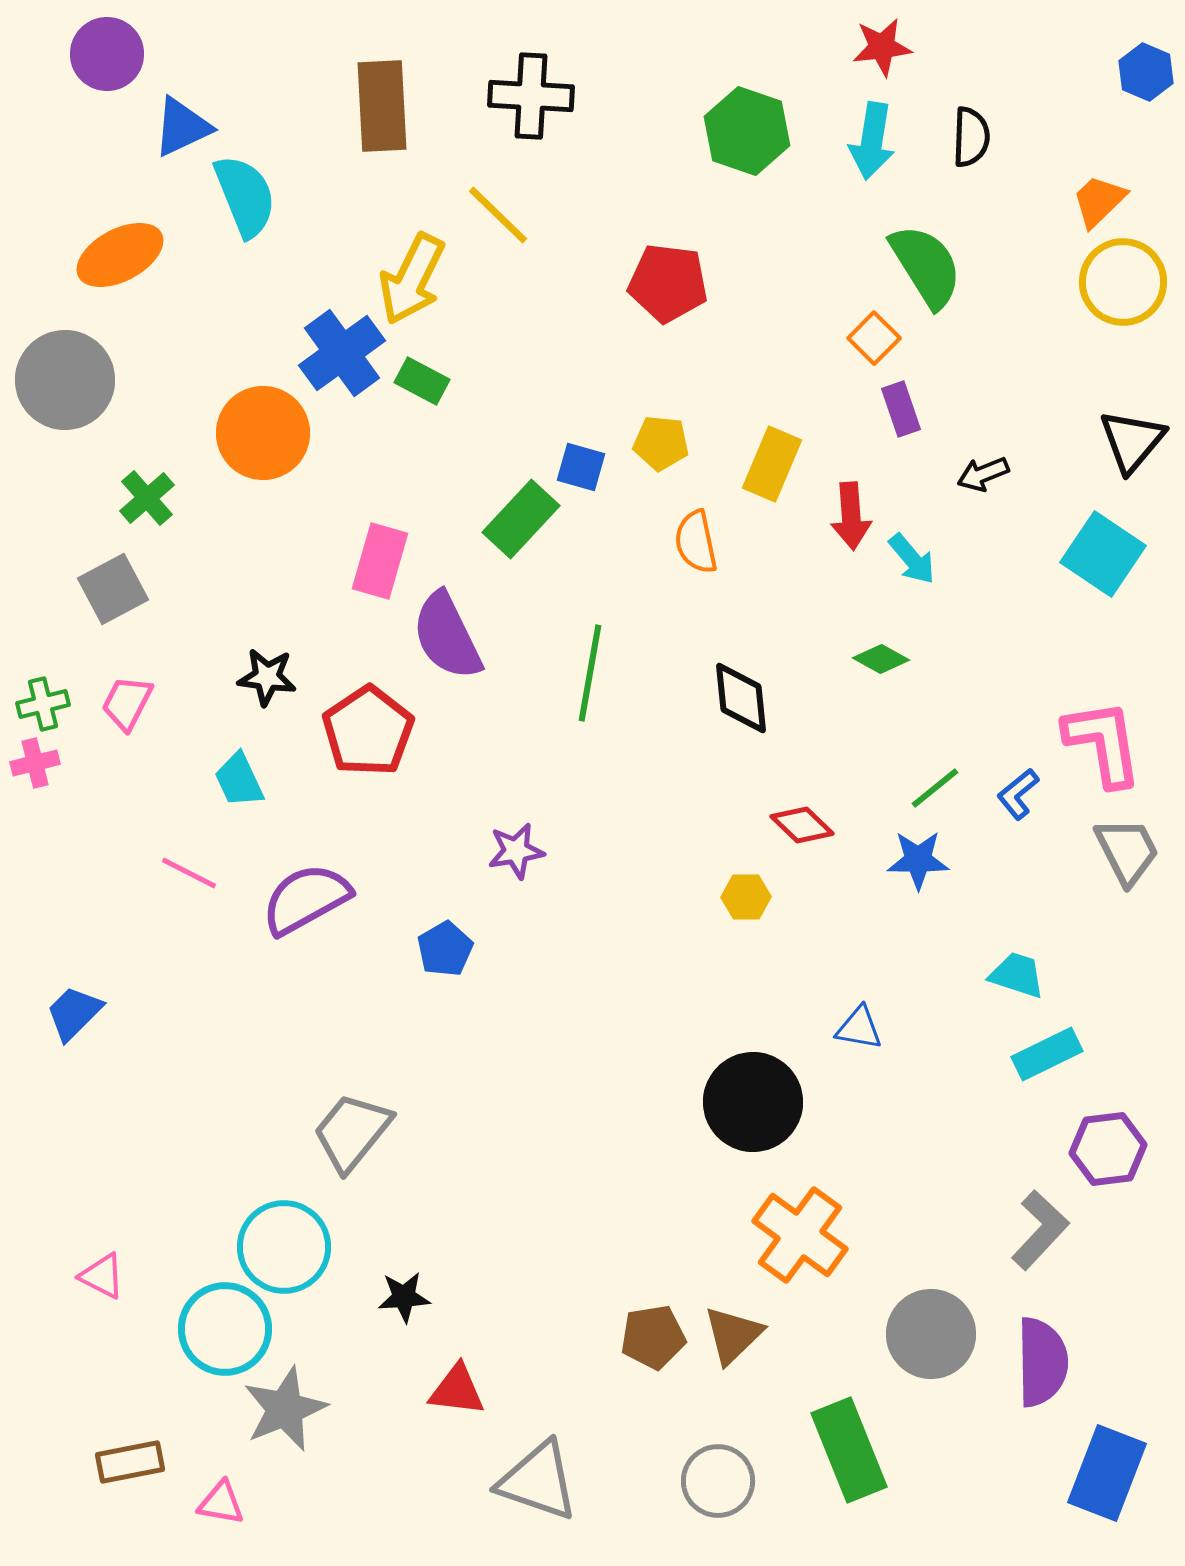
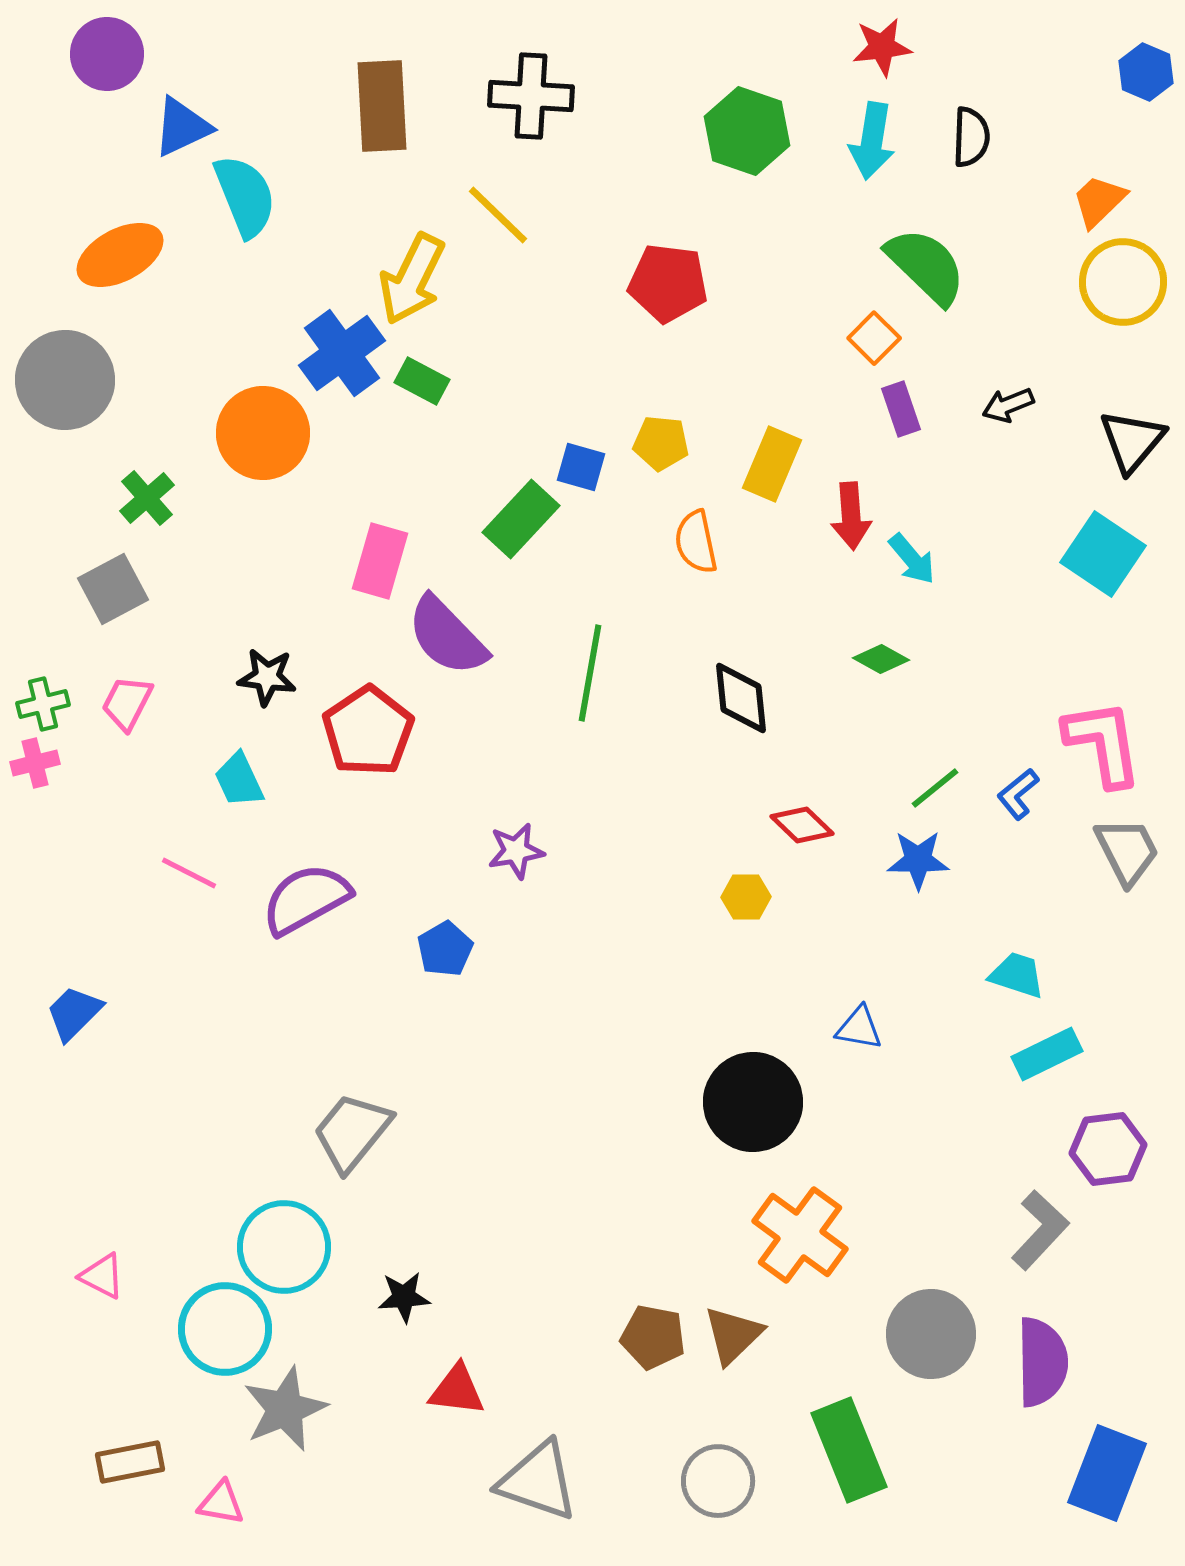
green semicircle at (926, 266): rotated 14 degrees counterclockwise
black arrow at (983, 474): moved 25 px right, 69 px up
purple semicircle at (447, 636): rotated 18 degrees counterclockwise
brown pentagon at (653, 1337): rotated 20 degrees clockwise
